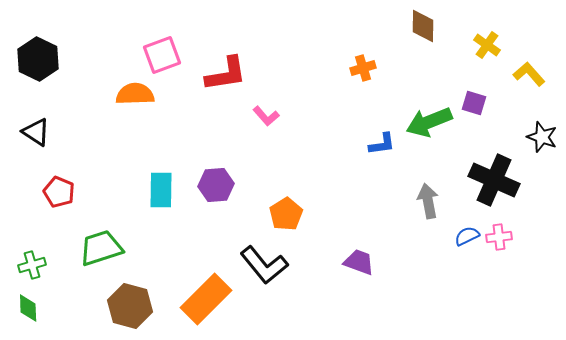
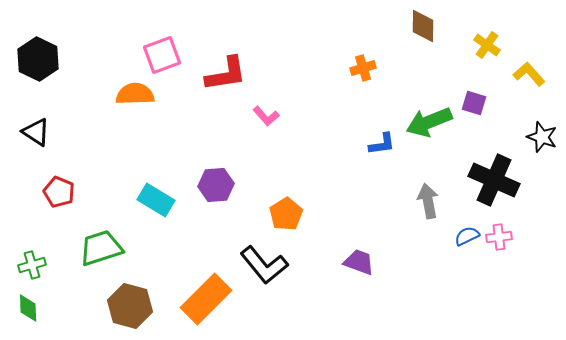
cyan rectangle: moved 5 px left, 10 px down; rotated 60 degrees counterclockwise
